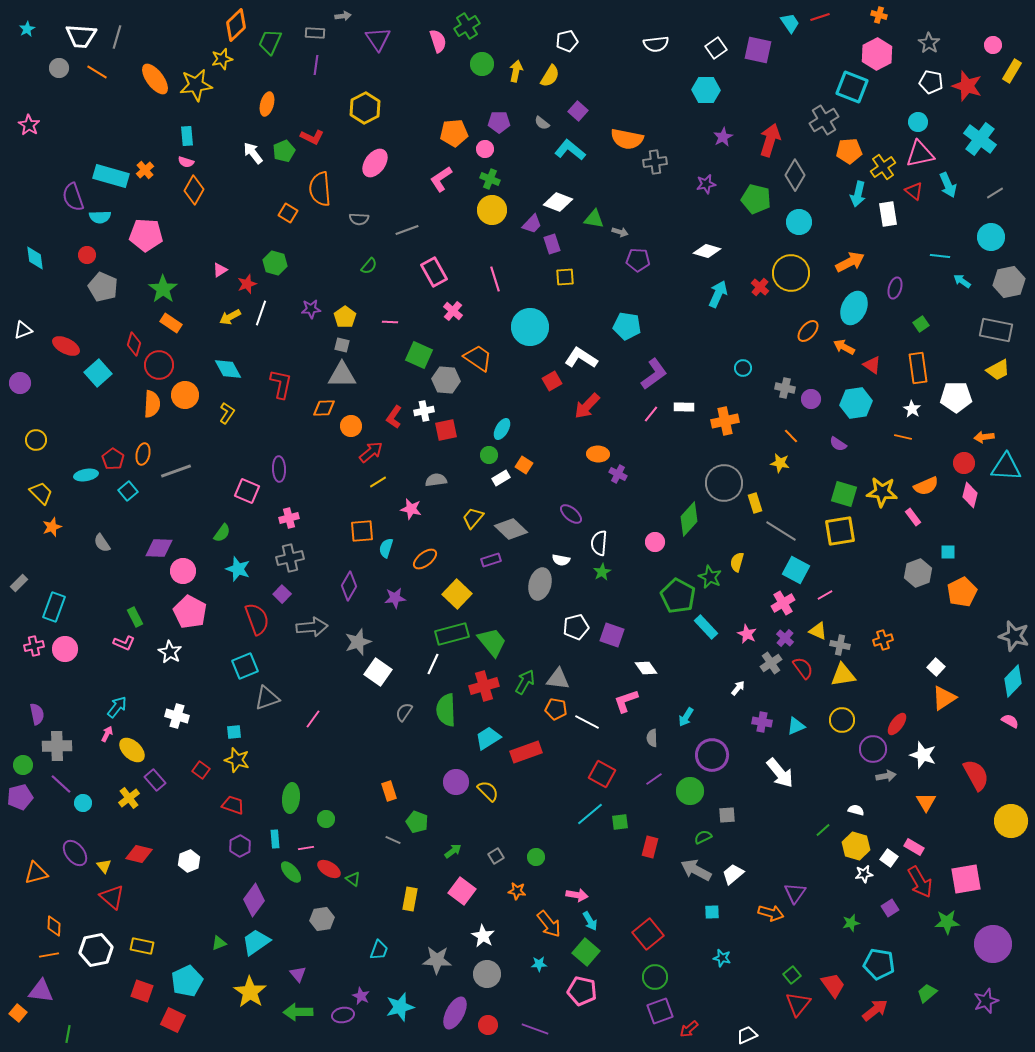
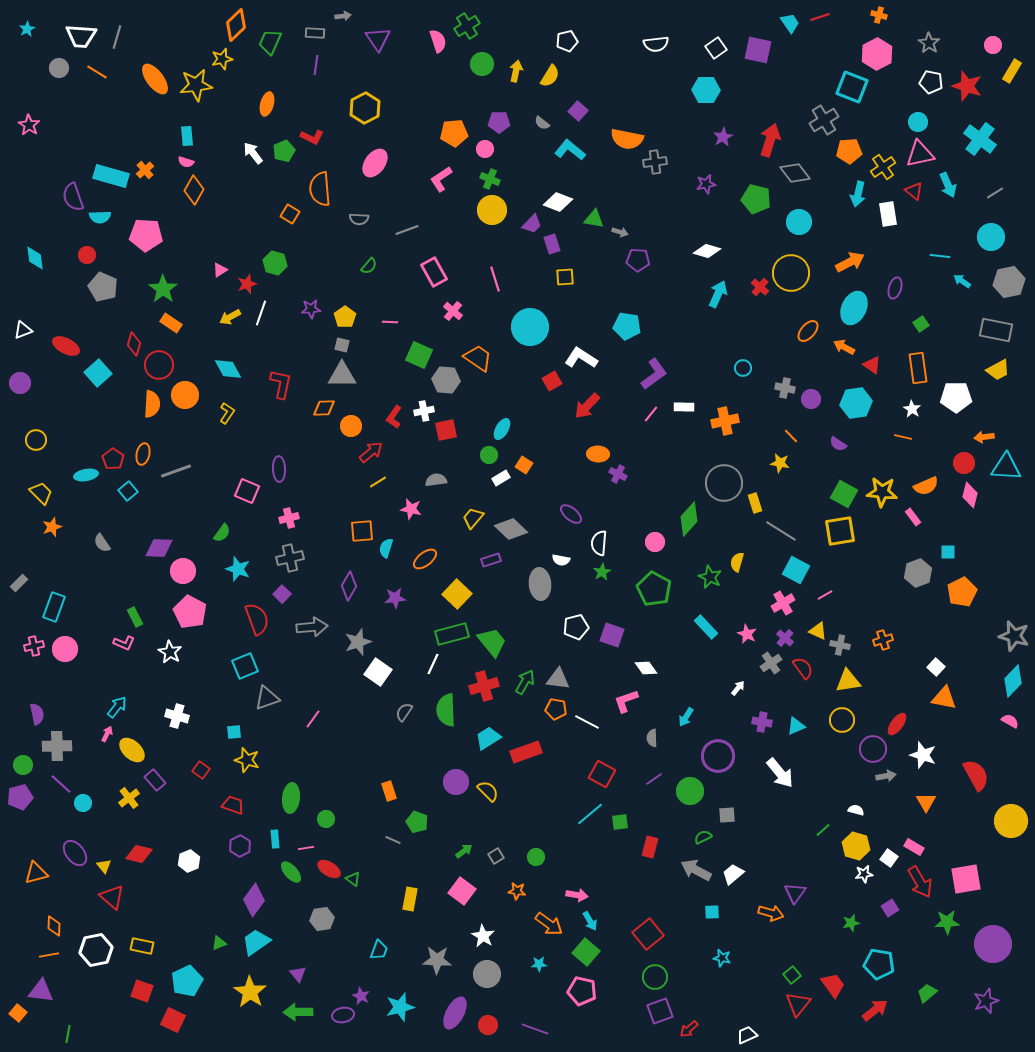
gray diamond at (795, 175): moved 2 px up; rotated 68 degrees counterclockwise
orange square at (288, 213): moved 2 px right, 1 px down
green square at (844, 494): rotated 12 degrees clockwise
gray ellipse at (540, 584): rotated 20 degrees counterclockwise
green pentagon at (678, 596): moved 24 px left, 7 px up
yellow triangle at (843, 675): moved 5 px right, 6 px down
orange triangle at (944, 698): rotated 44 degrees clockwise
purple circle at (712, 755): moved 6 px right, 1 px down
yellow star at (237, 760): moved 10 px right
green arrow at (453, 851): moved 11 px right
orange arrow at (549, 924): rotated 16 degrees counterclockwise
